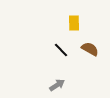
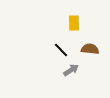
brown semicircle: rotated 24 degrees counterclockwise
gray arrow: moved 14 px right, 15 px up
